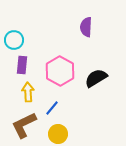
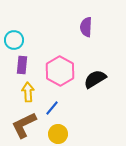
black semicircle: moved 1 px left, 1 px down
